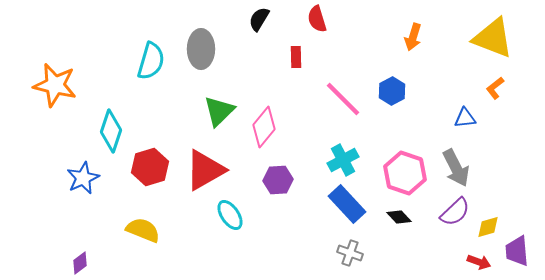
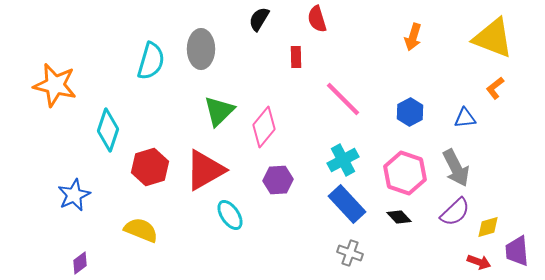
blue hexagon: moved 18 px right, 21 px down
cyan diamond: moved 3 px left, 1 px up
blue star: moved 9 px left, 17 px down
yellow semicircle: moved 2 px left
